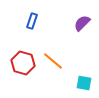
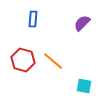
blue rectangle: moved 1 px right, 2 px up; rotated 14 degrees counterclockwise
red hexagon: moved 3 px up
cyan square: moved 3 px down
